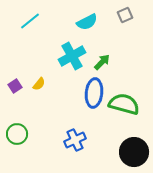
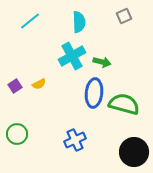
gray square: moved 1 px left, 1 px down
cyan semicircle: moved 8 px left; rotated 65 degrees counterclockwise
green arrow: rotated 60 degrees clockwise
yellow semicircle: rotated 24 degrees clockwise
